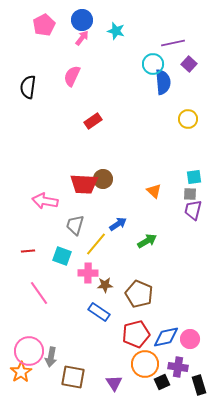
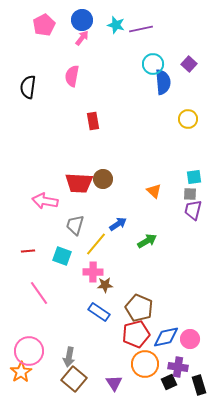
cyan star at (116, 31): moved 6 px up
purple line at (173, 43): moved 32 px left, 14 px up
pink semicircle at (72, 76): rotated 15 degrees counterclockwise
red rectangle at (93, 121): rotated 66 degrees counterclockwise
red trapezoid at (84, 184): moved 5 px left, 1 px up
pink cross at (88, 273): moved 5 px right, 1 px up
brown pentagon at (139, 294): moved 14 px down
gray arrow at (51, 357): moved 18 px right
brown square at (73, 377): moved 1 px right, 2 px down; rotated 30 degrees clockwise
black square at (162, 382): moved 7 px right
